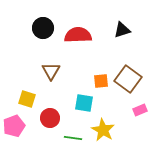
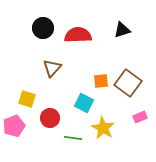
brown triangle: moved 1 px right, 3 px up; rotated 12 degrees clockwise
brown square: moved 4 px down
cyan square: rotated 18 degrees clockwise
pink rectangle: moved 7 px down
yellow star: moved 2 px up
